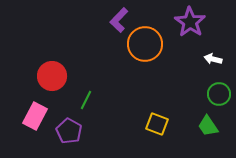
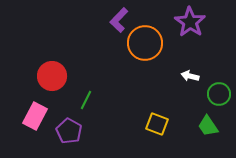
orange circle: moved 1 px up
white arrow: moved 23 px left, 17 px down
